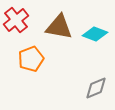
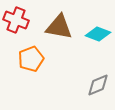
red cross: rotated 30 degrees counterclockwise
cyan diamond: moved 3 px right
gray diamond: moved 2 px right, 3 px up
